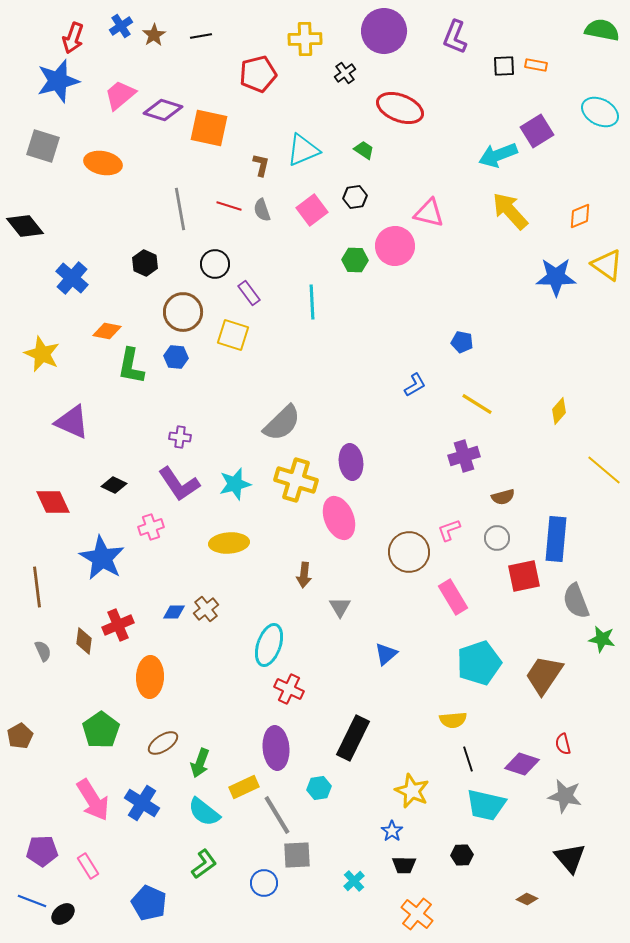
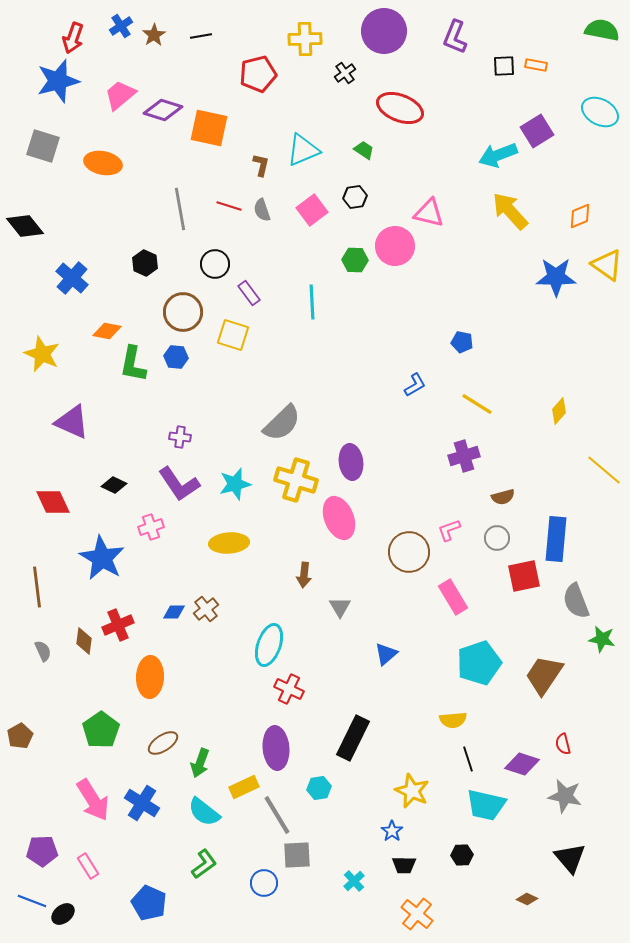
green L-shape at (131, 366): moved 2 px right, 2 px up
